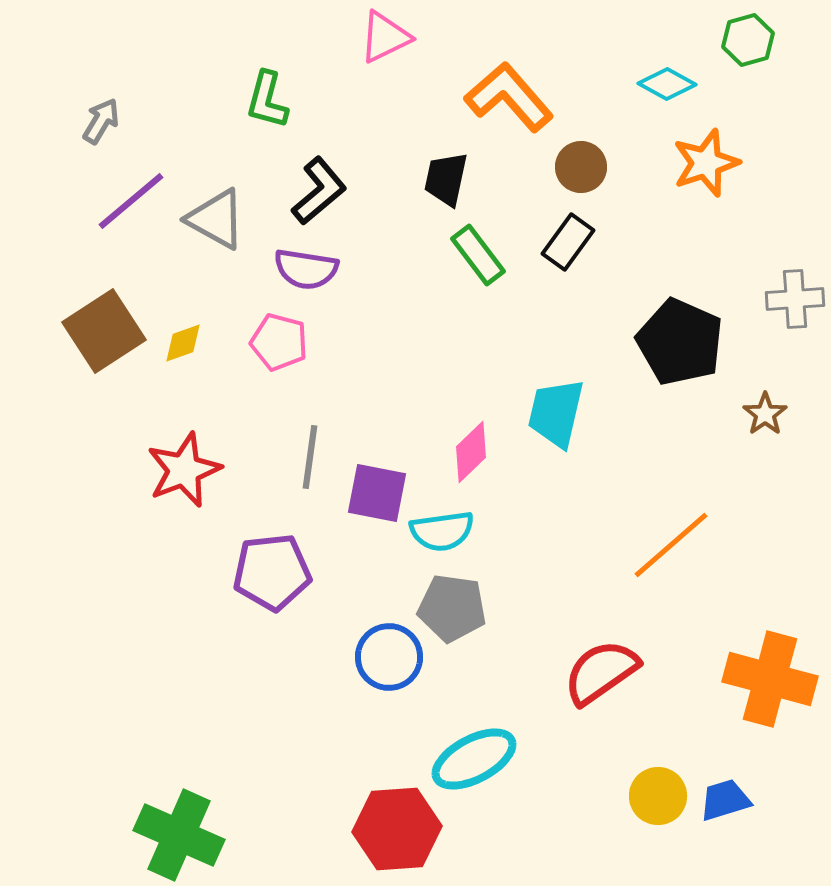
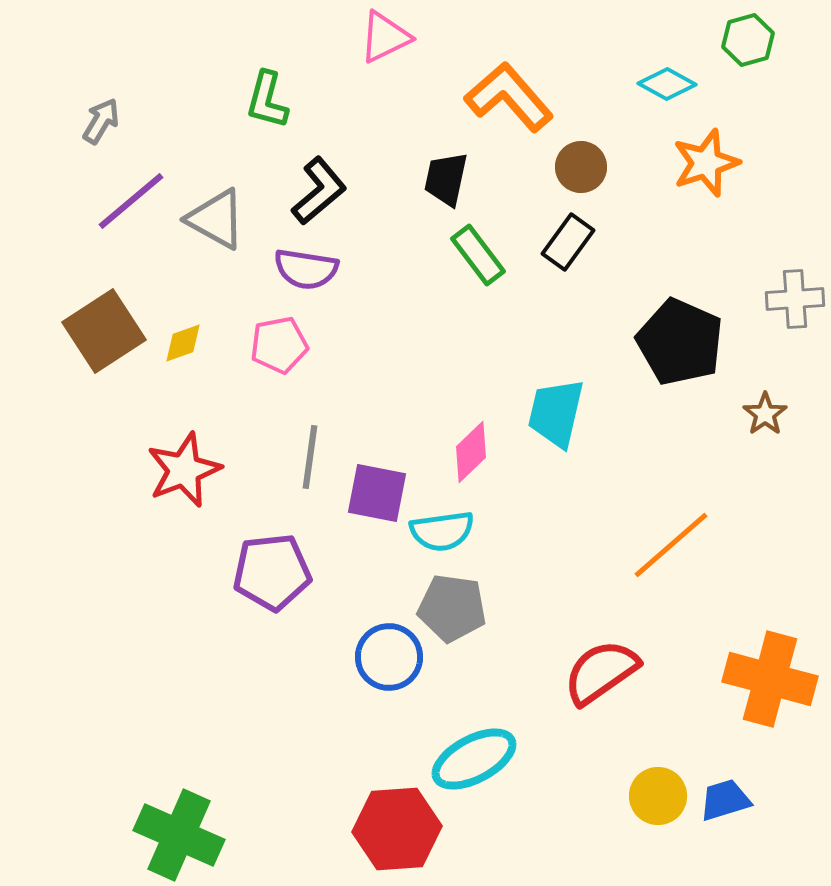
pink pentagon: moved 3 px down; rotated 26 degrees counterclockwise
